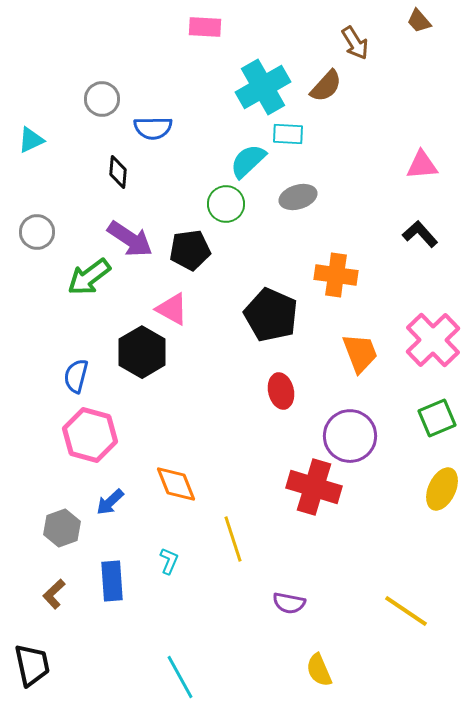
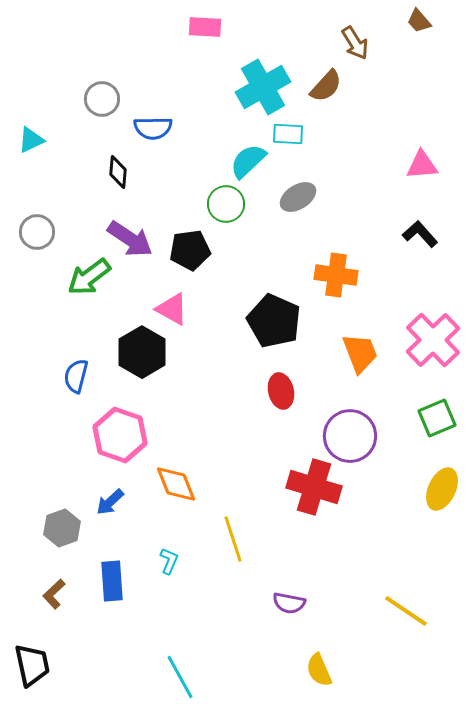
gray ellipse at (298, 197): rotated 15 degrees counterclockwise
black pentagon at (271, 315): moved 3 px right, 6 px down
pink hexagon at (90, 435): moved 30 px right; rotated 4 degrees clockwise
